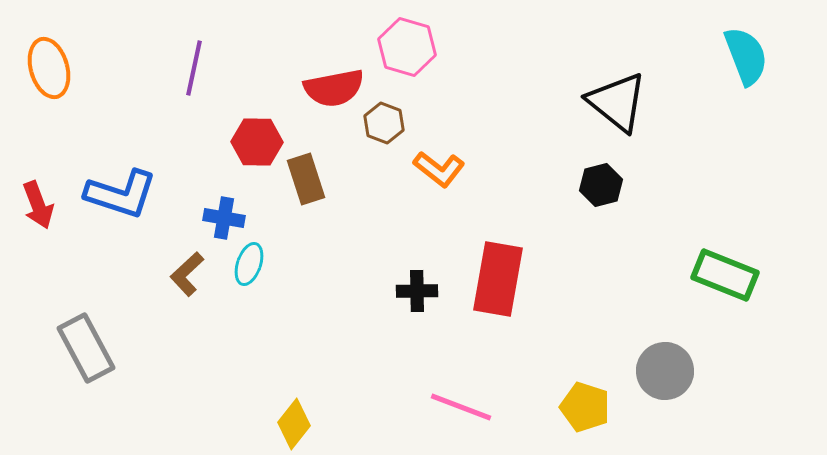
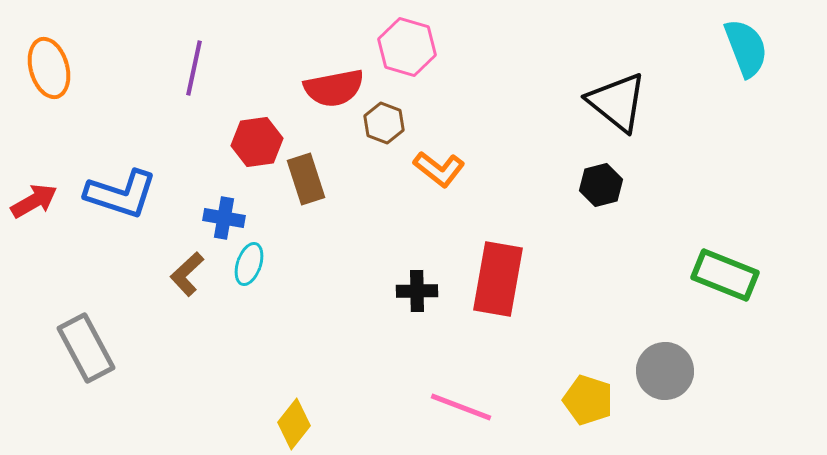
cyan semicircle: moved 8 px up
red hexagon: rotated 9 degrees counterclockwise
red arrow: moved 4 px left, 4 px up; rotated 99 degrees counterclockwise
yellow pentagon: moved 3 px right, 7 px up
